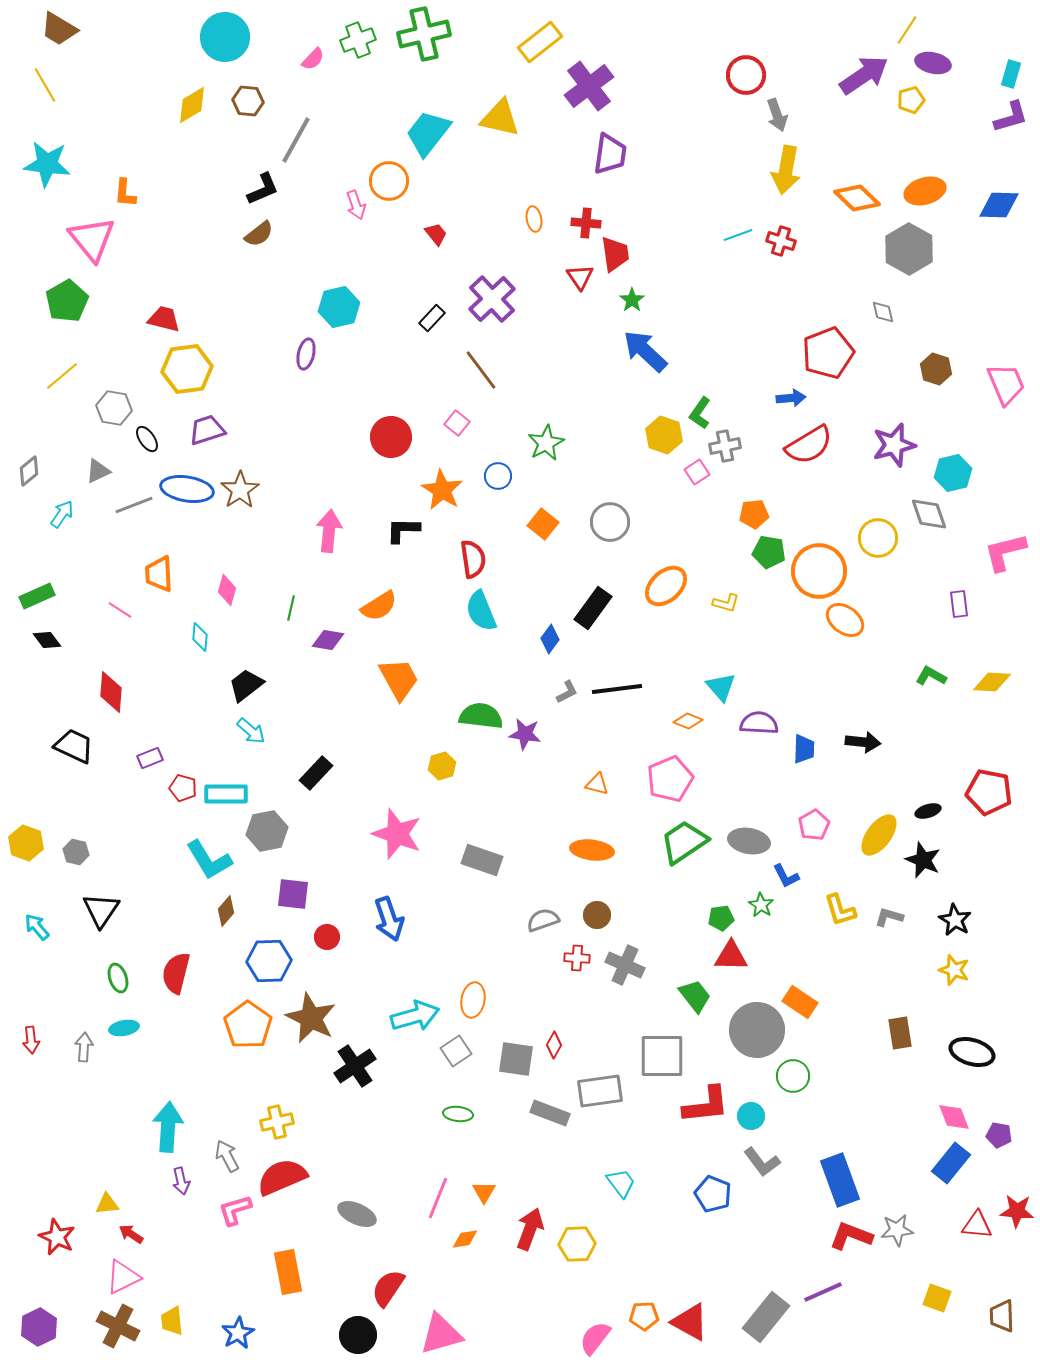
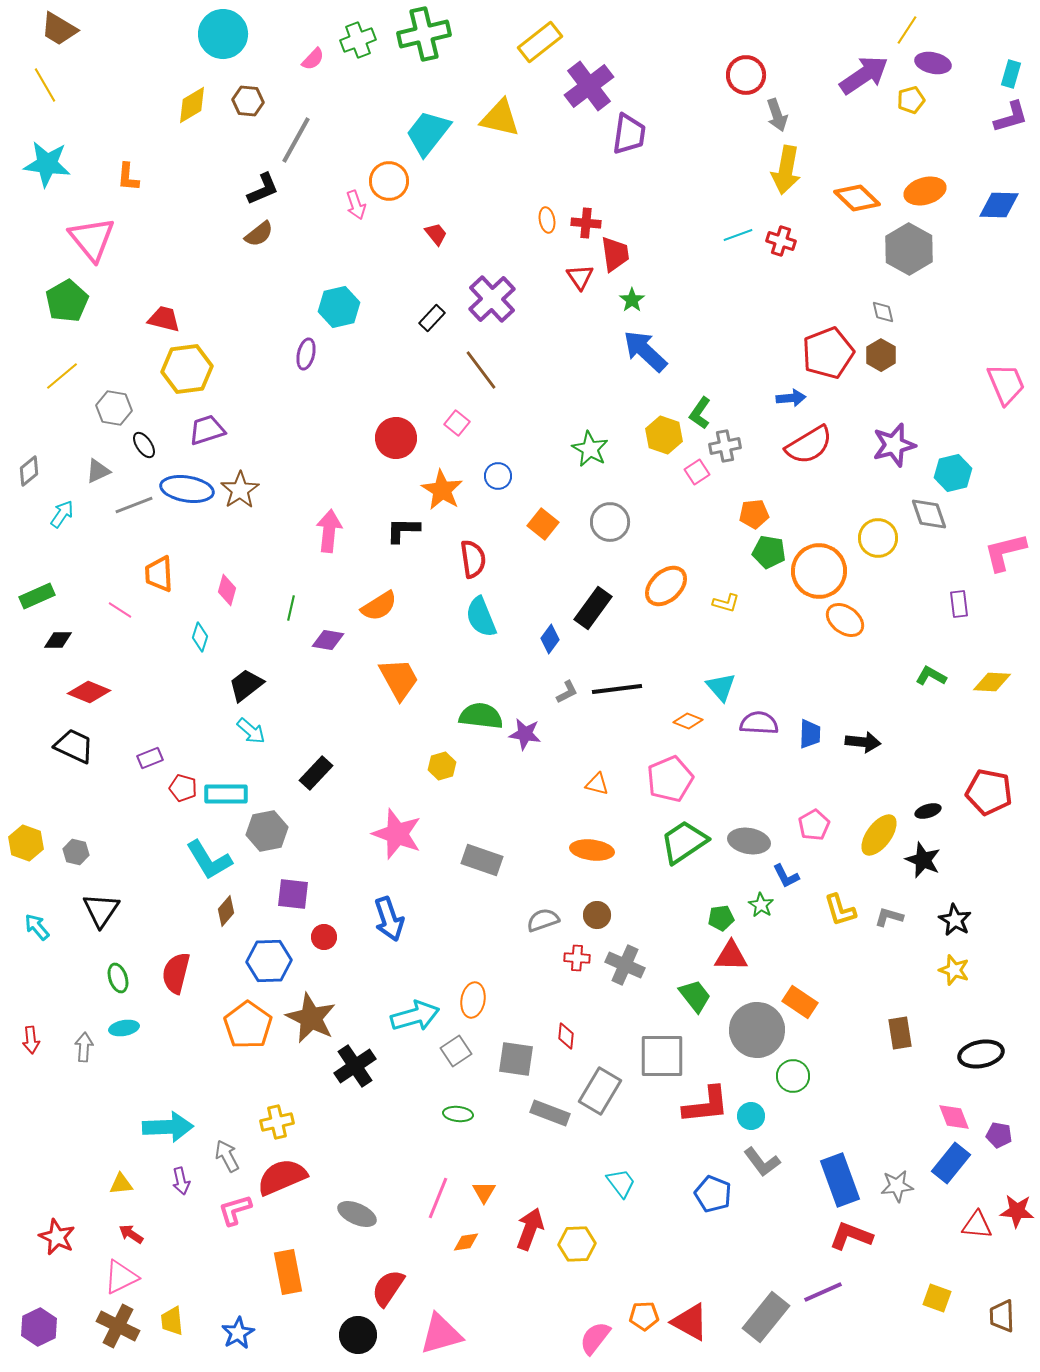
cyan circle at (225, 37): moved 2 px left, 3 px up
purple trapezoid at (610, 154): moved 19 px right, 20 px up
orange L-shape at (125, 193): moved 3 px right, 16 px up
orange ellipse at (534, 219): moved 13 px right, 1 px down
brown hexagon at (936, 369): moved 55 px left, 14 px up; rotated 12 degrees clockwise
red circle at (391, 437): moved 5 px right, 1 px down
black ellipse at (147, 439): moved 3 px left, 6 px down
green star at (546, 443): moved 44 px right, 6 px down; rotated 15 degrees counterclockwise
cyan semicircle at (481, 611): moved 6 px down
cyan diamond at (200, 637): rotated 12 degrees clockwise
black diamond at (47, 640): moved 11 px right; rotated 52 degrees counterclockwise
red diamond at (111, 692): moved 22 px left; rotated 72 degrees counterclockwise
blue trapezoid at (804, 749): moved 6 px right, 15 px up
red circle at (327, 937): moved 3 px left
red diamond at (554, 1045): moved 12 px right, 9 px up; rotated 24 degrees counterclockwise
black ellipse at (972, 1052): moved 9 px right, 2 px down; rotated 27 degrees counterclockwise
gray rectangle at (600, 1091): rotated 51 degrees counterclockwise
cyan arrow at (168, 1127): rotated 84 degrees clockwise
yellow triangle at (107, 1204): moved 14 px right, 20 px up
gray star at (897, 1230): moved 44 px up
orange diamond at (465, 1239): moved 1 px right, 3 px down
pink triangle at (123, 1277): moved 2 px left
